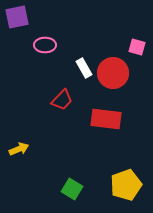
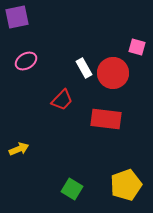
pink ellipse: moved 19 px left, 16 px down; rotated 30 degrees counterclockwise
